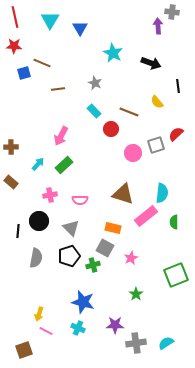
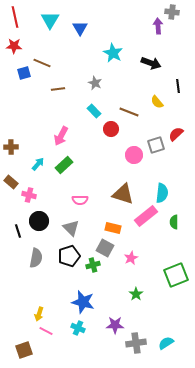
pink circle at (133, 153): moved 1 px right, 2 px down
pink cross at (50, 195): moved 21 px left; rotated 24 degrees clockwise
black line at (18, 231): rotated 24 degrees counterclockwise
